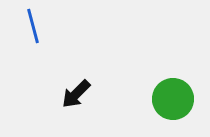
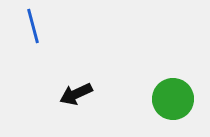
black arrow: rotated 20 degrees clockwise
